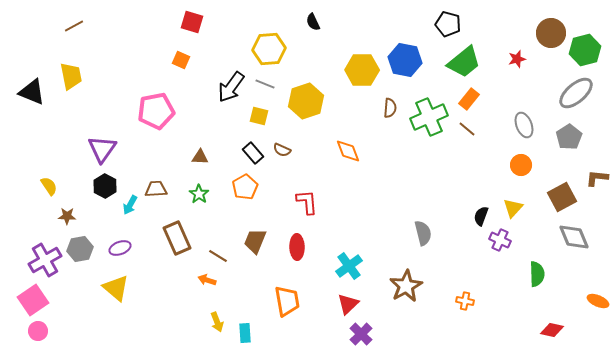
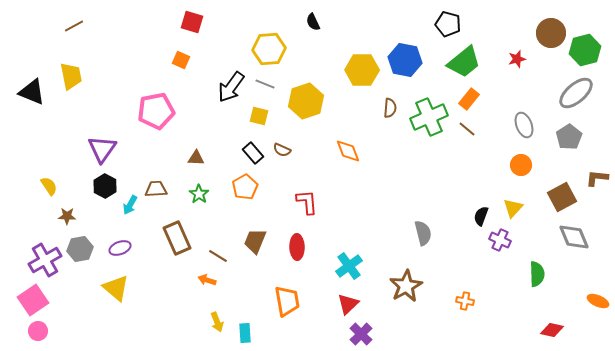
brown triangle at (200, 157): moved 4 px left, 1 px down
